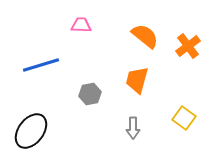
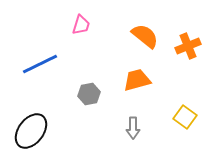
pink trapezoid: rotated 105 degrees clockwise
orange cross: rotated 15 degrees clockwise
blue line: moved 1 px left, 1 px up; rotated 9 degrees counterclockwise
orange trapezoid: rotated 60 degrees clockwise
gray hexagon: moved 1 px left
yellow square: moved 1 px right, 1 px up
